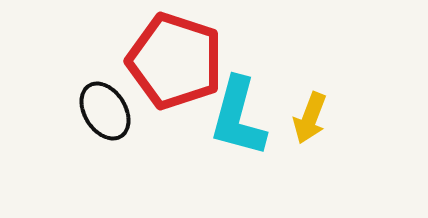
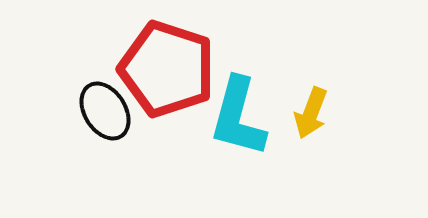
red pentagon: moved 8 px left, 8 px down
yellow arrow: moved 1 px right, 5 px up
